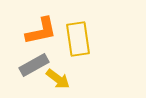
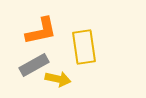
yellow rectangle: moved 6 px right, 8 px down
yellow arrow: rotated 25 degrees counterclockwise
